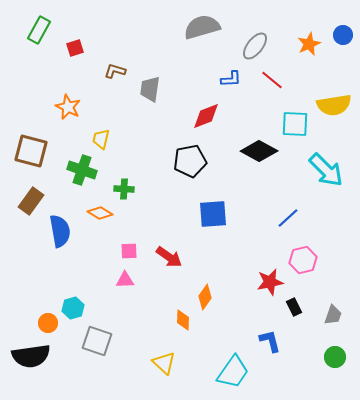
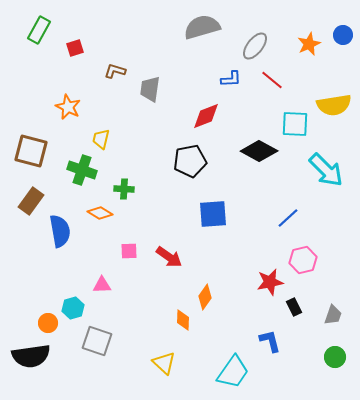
pink triangle at (125, 280): moved 23 px left, 5 px down
